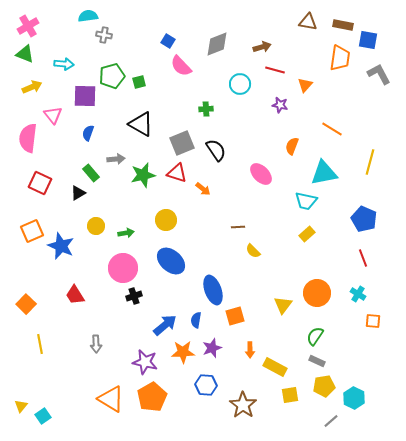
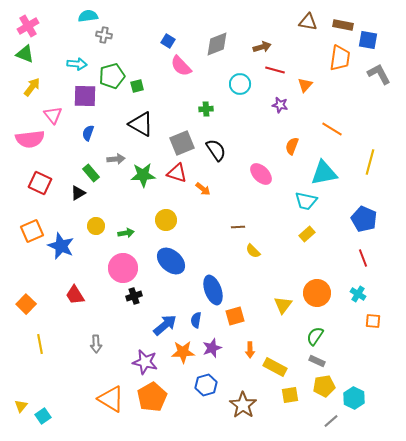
cyan arrow at (64, 64): moved 13 px right
green square at (139, 82): moved 2 px left, 4 px down
yellow arrow at (32, 87): rotated 30 degrees counterclockwise
pink semicircle at (28, 138): moved 2 px right, 1 px down; rotated 104 degrees counterclockwise
green star at (143, 175): rotated 10 degrees clockwise
blue hexagon at (206, 385): rotated 20 degrees counterclockwise
